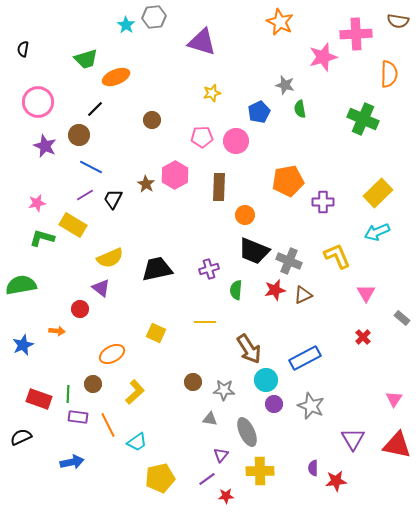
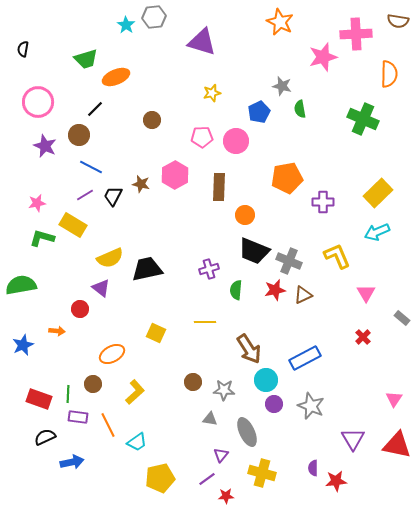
gray star at (285, 85): moved 3 px left, 1 px down
orange pentagon at (288, 181): moved 1 px left, 3 px up
brown star at (146, 184): moved 5 px left; rotated 18 degrees counterclockwise
black trapezoid at (113, 199): moved 3 px up
black trapezoid at (157, 269): moved 10 px left
black semicircle at (21, 437): moved 24 px right
yellow cross at (260, 471): moved 2 px right, 2 px down; rotated 16 degrees clockwise
